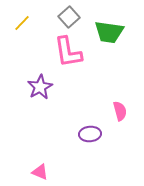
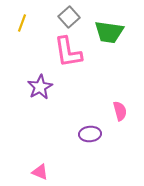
yellow line: rotated 24 degrees counterclockwise
